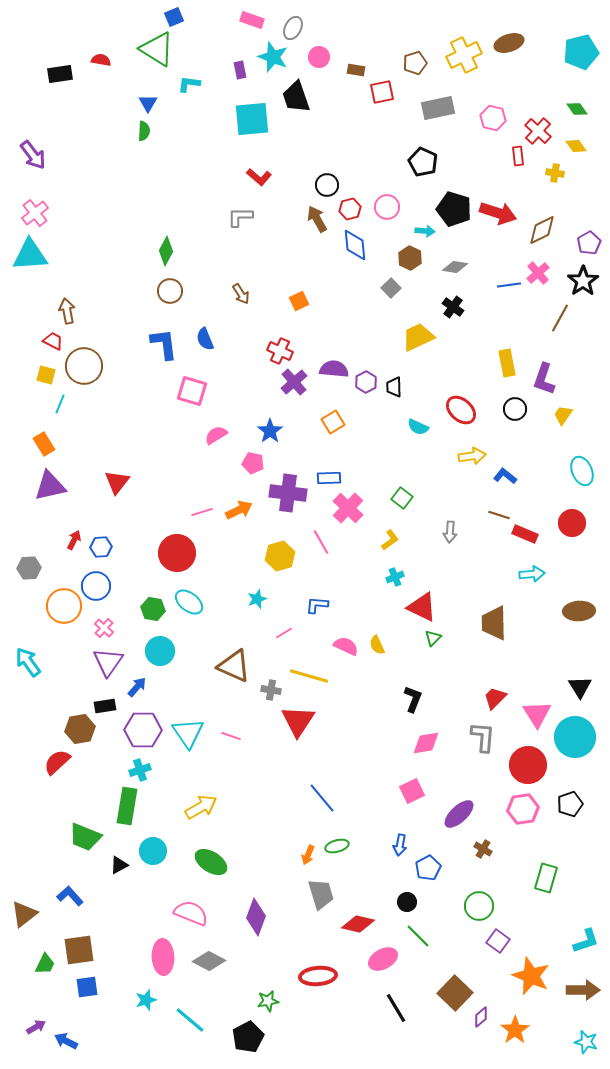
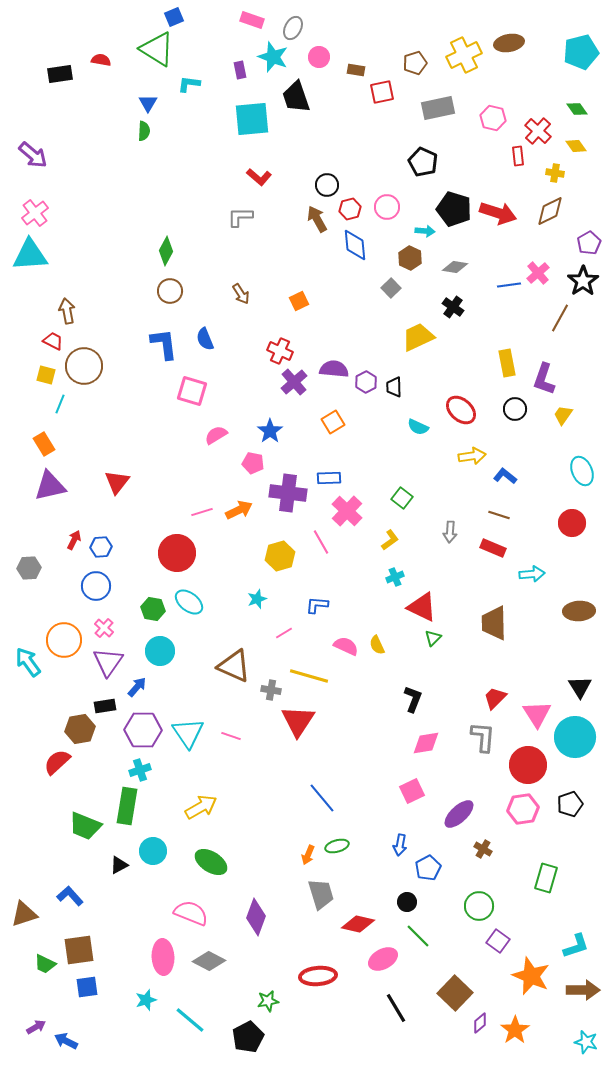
brown ellipse at (509, 43): rotated 8 degrees clockwise
purple arrow at (33, 155): rotated 12 degrees counterclockwise
brown diamond at (542, 230): moved 8 px right, 19 px up
pink cross at (348, 508): moved 1 px left, 3 px down
red rectangle at (525, 534): moved 32 px left, 14 px down
orange circle at (64, 606): moved 34 px down
green trapezoid at (85, 837): moved 11 px up
brown triangle at (24, 914): rotated 20 degrees clockwise
cyan L-shape at (586, 941): moved 10 px left, 5 px down
green trapezoid at (45, 964): rotated 90 degrees clockwise
purple diamond at (481, 1017): moved 1 px left, 6 px down
